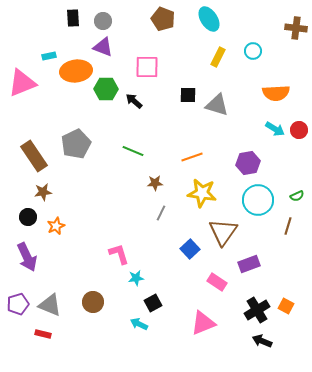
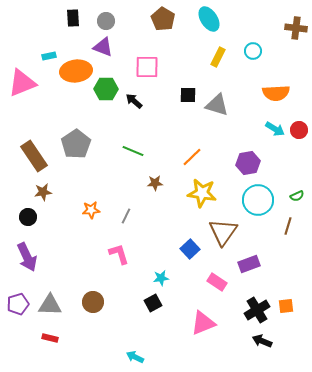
brown pentagon at (163, 19): rotated 10 degrees clockwise
gray circle at (103, 21): moved 3 px right
gray pentagon at (76, 144): rotated 8 degrees counterclockwise
orange line at (192, 157): rotated 25 degrees counterclockwise
gray line at (161, 213): moved 35 px left, 3 px down
orange star at (56, 226): moved 35 px right, 16 px up; rotated 18 degrees clockwise
cyan star at (136, 278): moved 25 px right
gray triangle at (50, 305): rotated 20 degrees counterclockwise
orange square at (286, 306): rotated 35 degrees counterclockwise
cyan arrow at (139, 324): moved 4 px left, 33 px down
red rectangle at (43, 334): moved 7 px right, 4 px down
